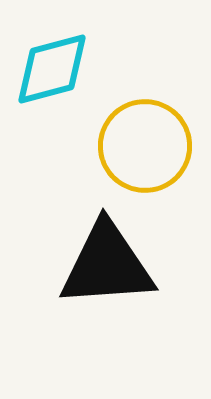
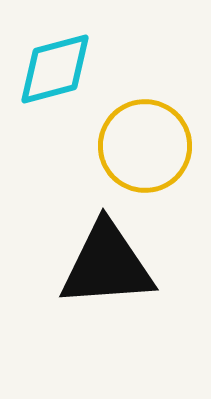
cyan diamond: moved 3 px right
